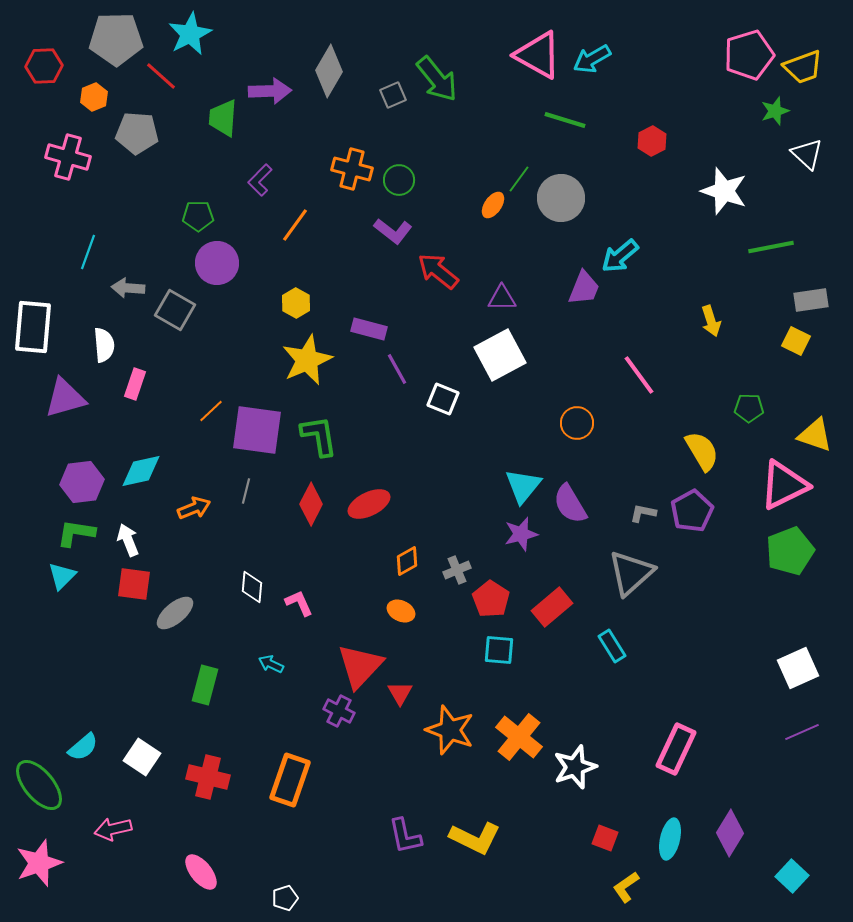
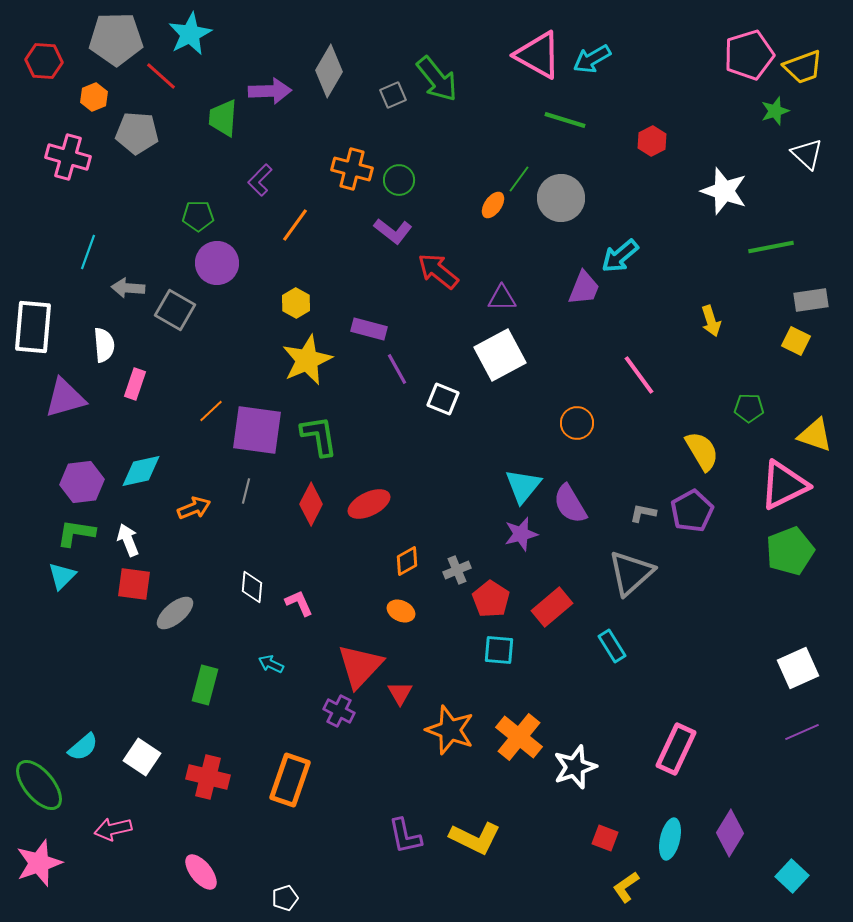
red hexagon at (44, 66): moved 5 px up; rotated 6 degrees clockwise
